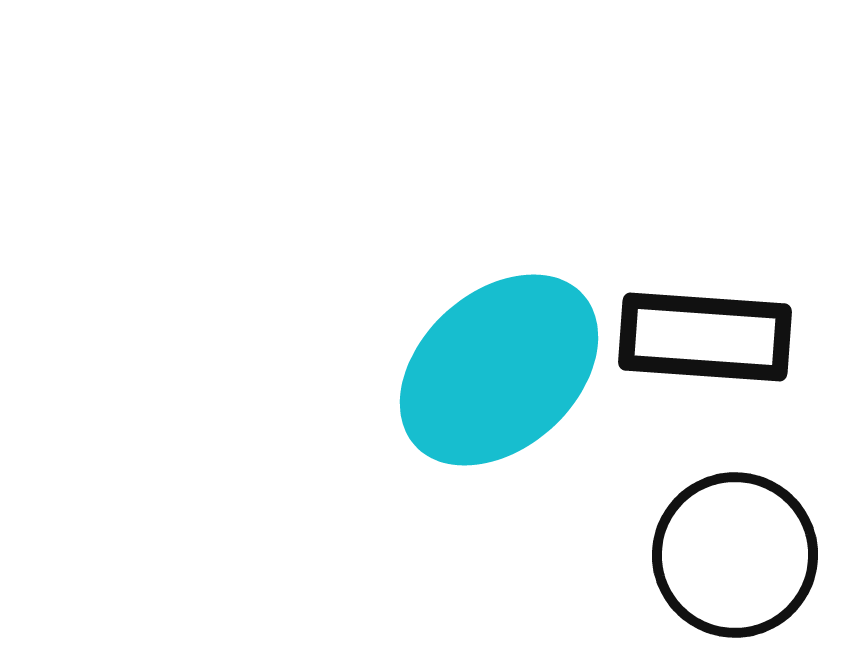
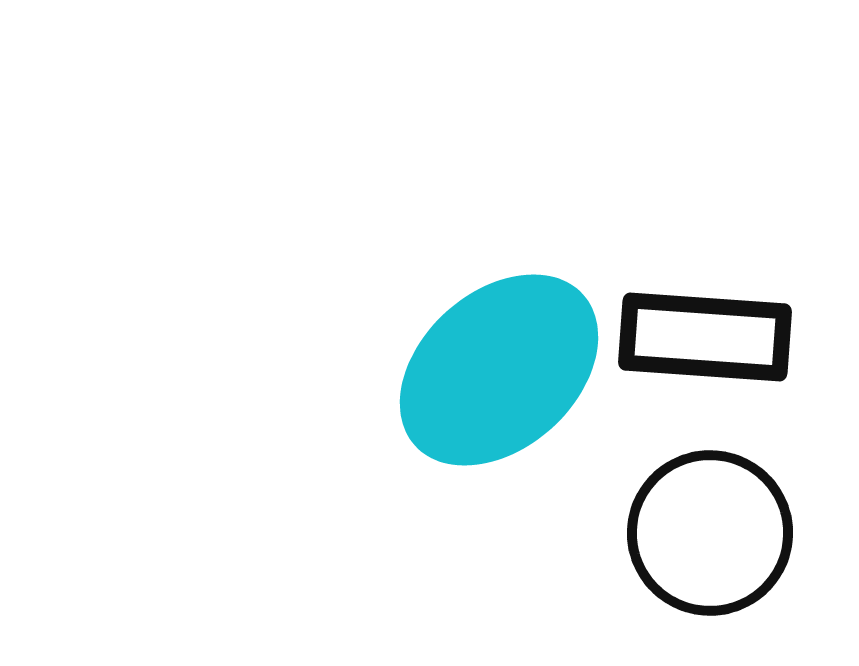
black circle: moved 25 px left, 22 px up
